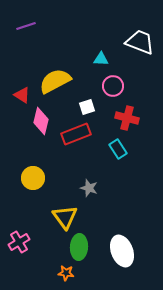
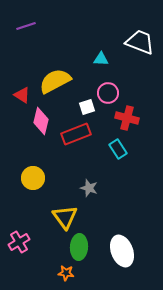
pink circle: moved 5 px left, 7 px down
